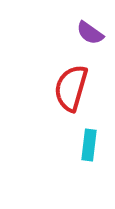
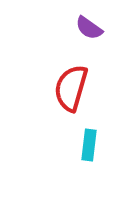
purple semicircle: moved 1 px left, 5 px up
